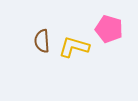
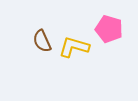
brown semicircle: rotated 20 degrees counterclockwise
